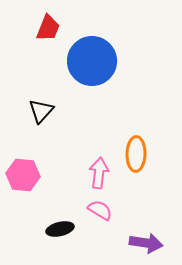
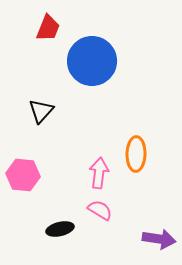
purple arrow: moved 13 px right, 4 px up
